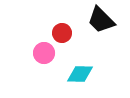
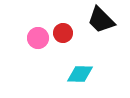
red circle: moved 1 px right
pink circle: moved 6 px left, 15 px up
